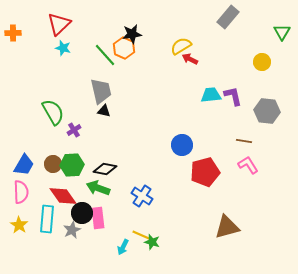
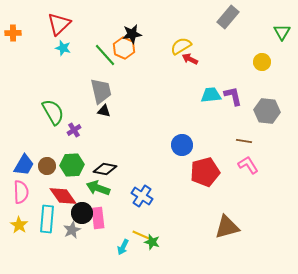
brown circle: moved 6 px left, 2 px down
